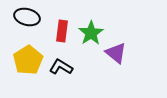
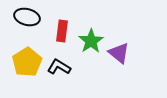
green star: moved 8 px down
purple triangle: moved 3 px right
yellow pentagon: moved 1 px left, 2 px down
black L-shape: moved 2 px left
